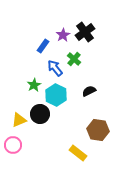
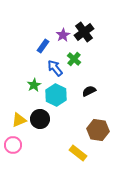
black cross: moved 1 px left
black circle: moved 5 px down
